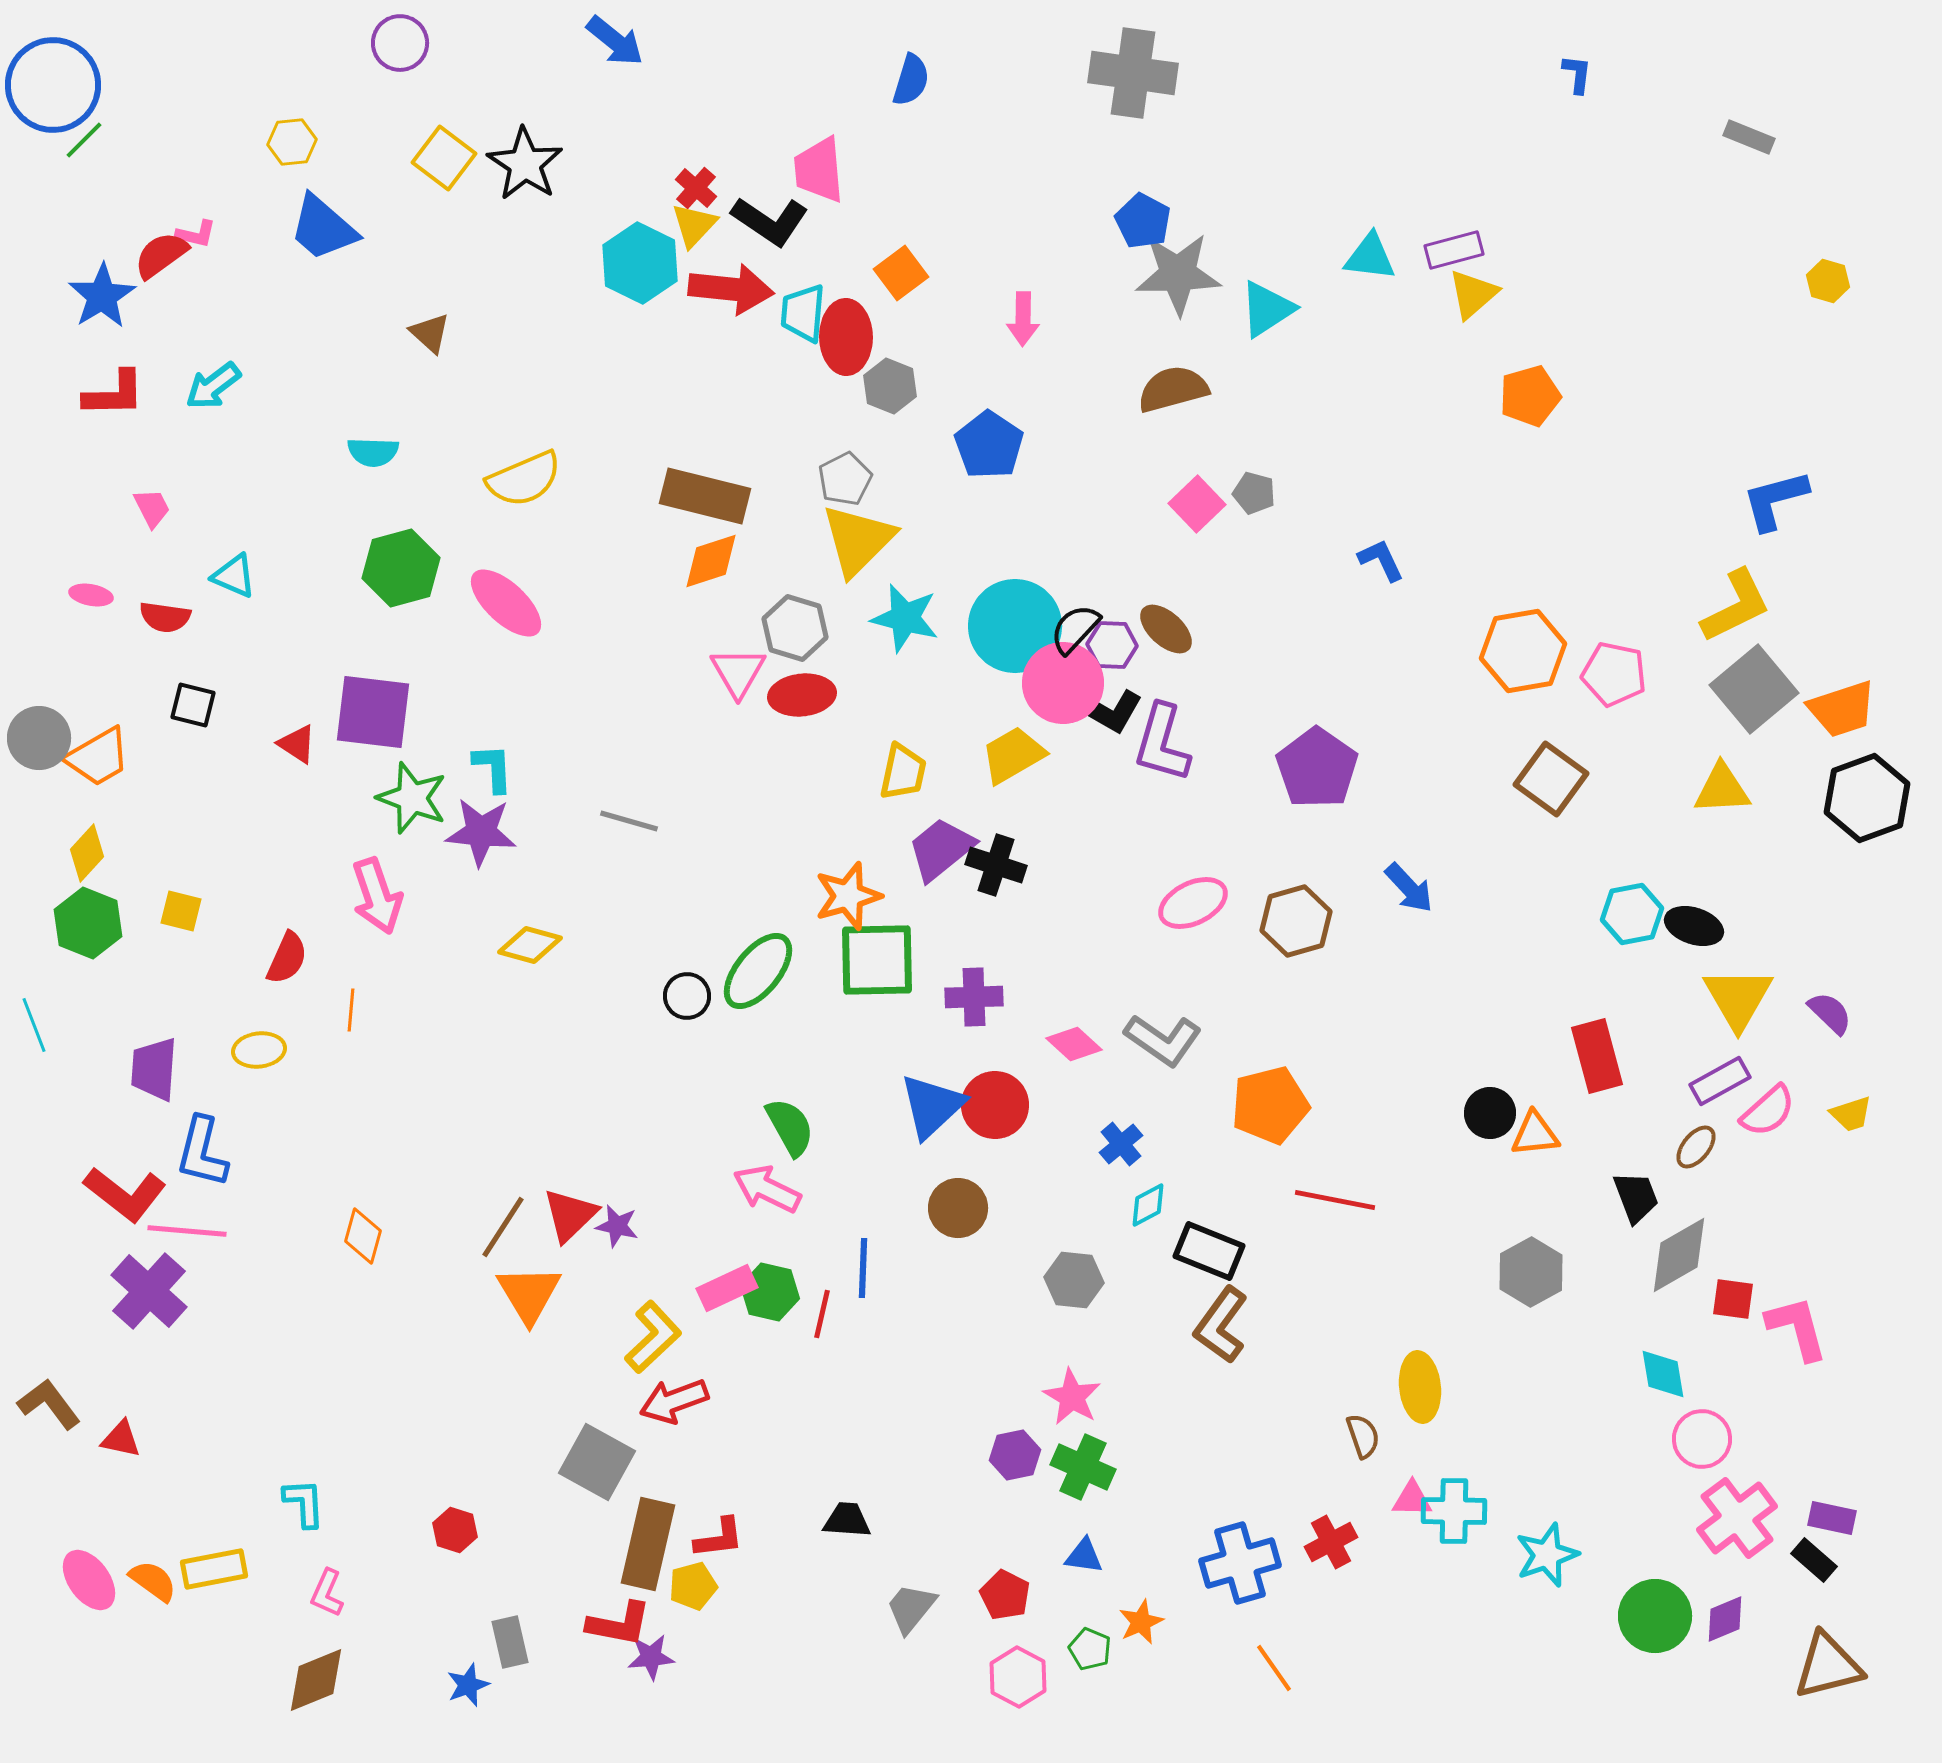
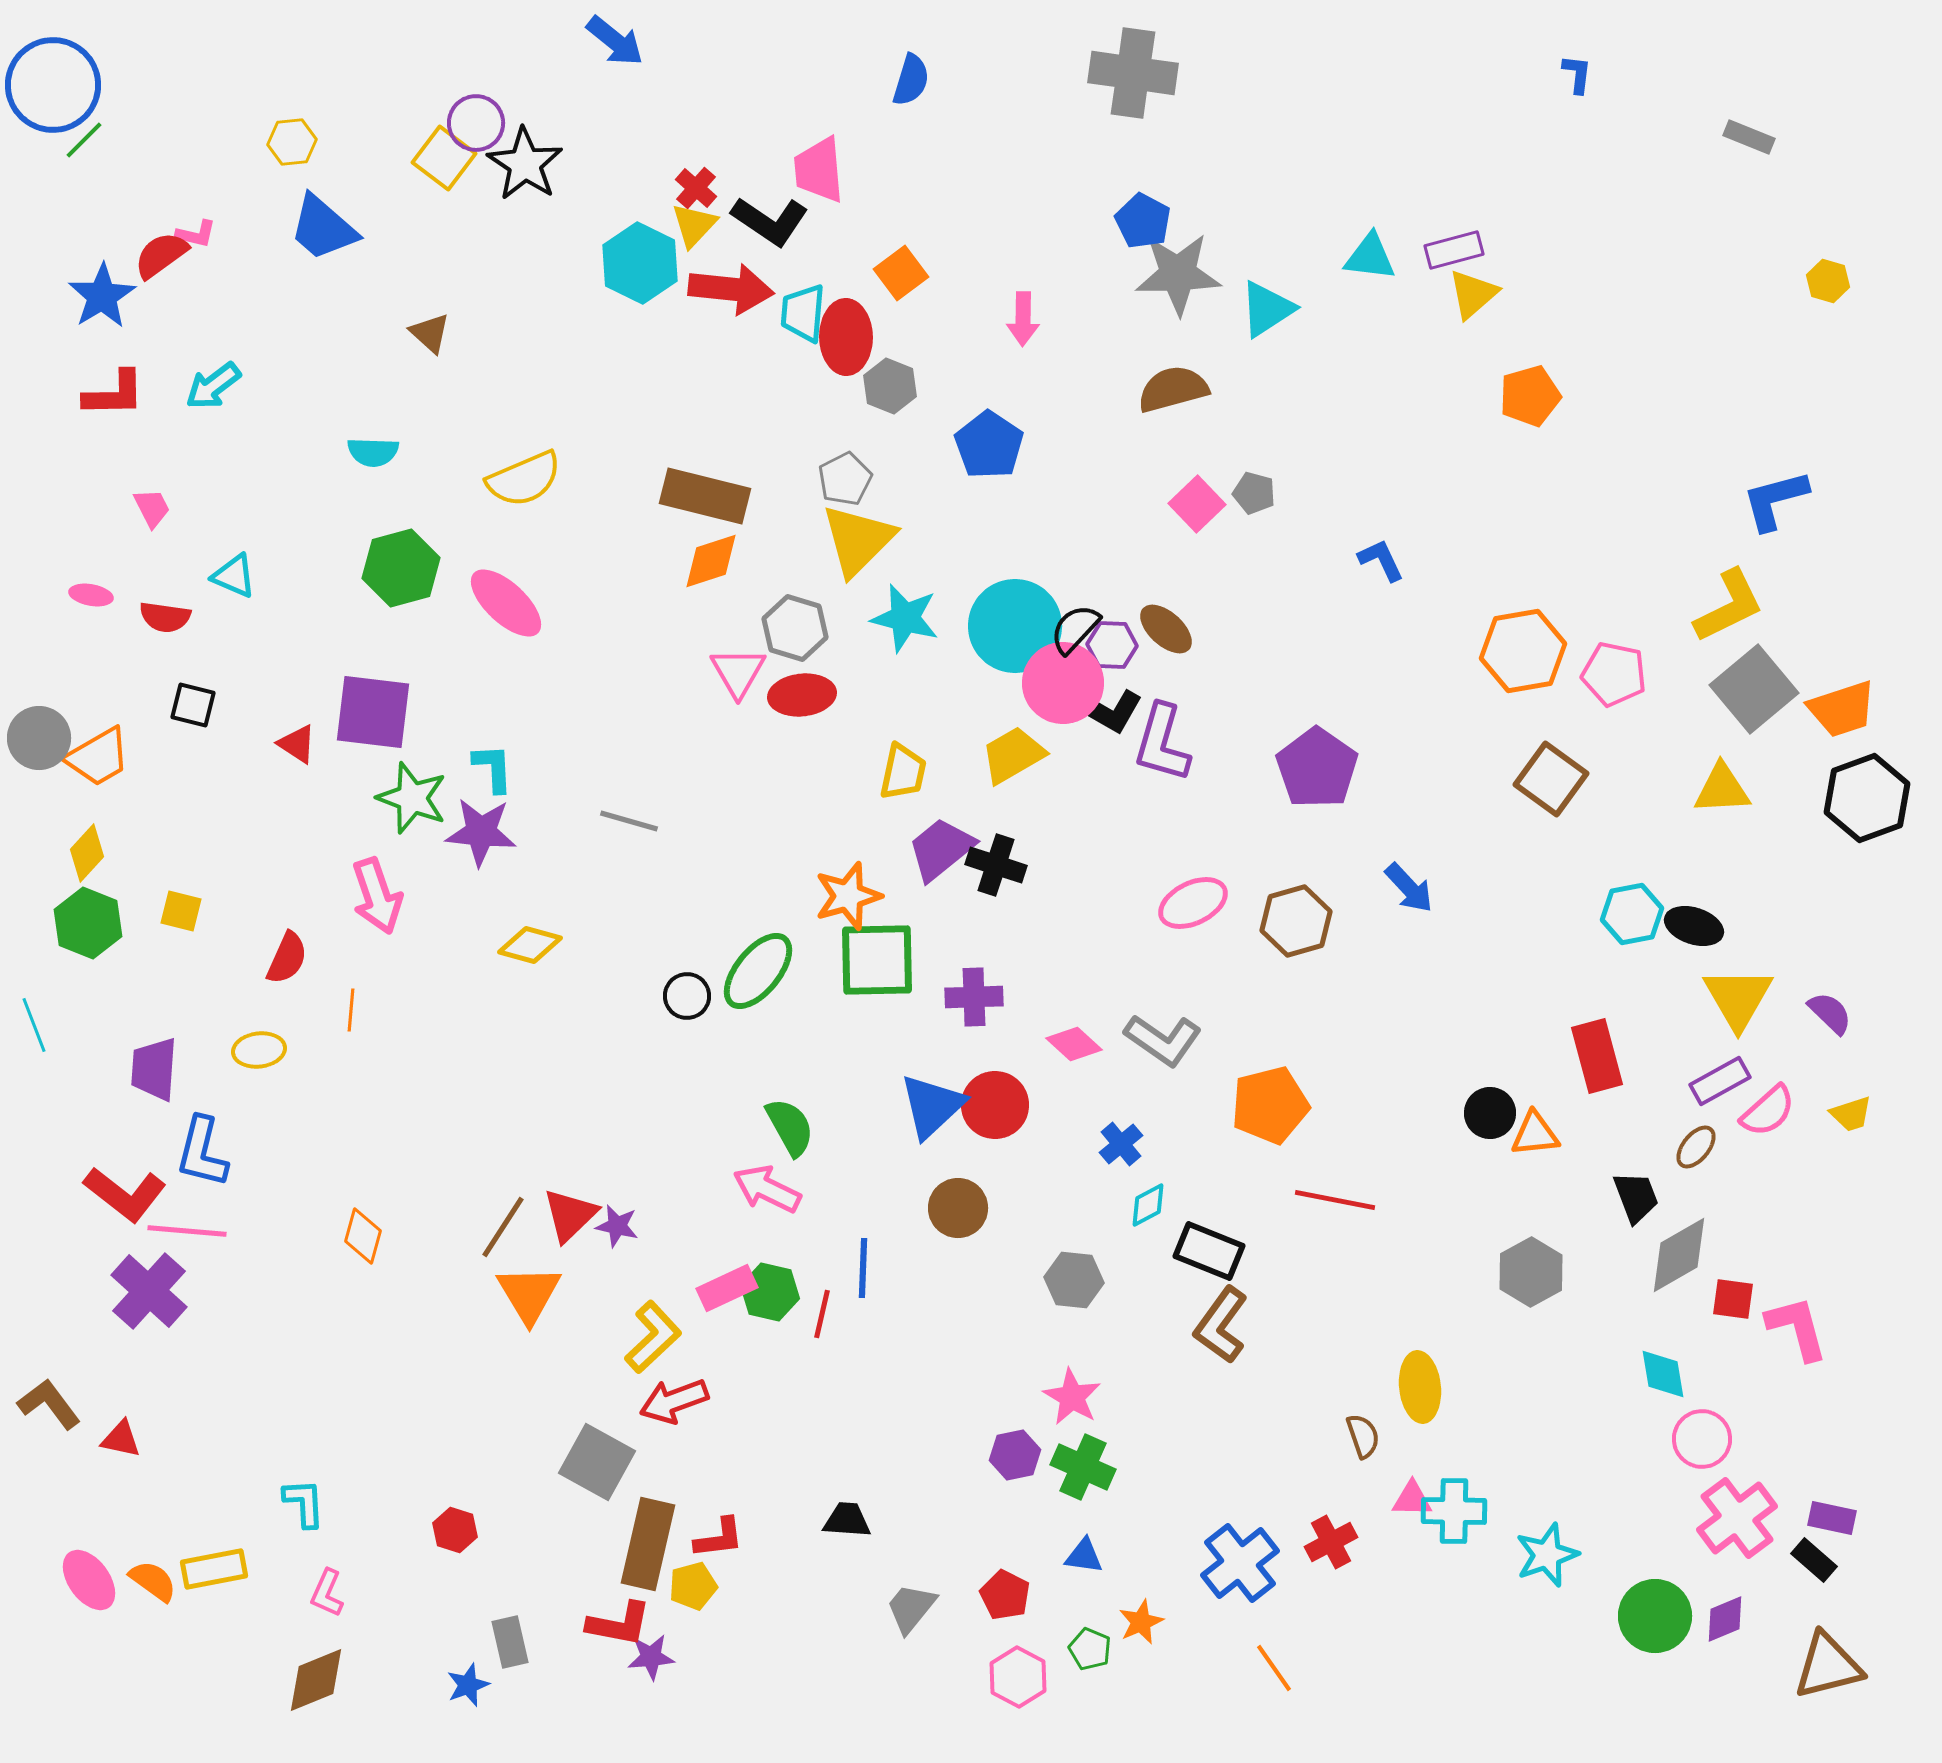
purple circle at (400, 43): moved 76 px right, 80 px down
yellow L-shape at (1736, 606): moved 7 px left
blue cross at (1240, 1563): rotated 22 degrees counterclockwise
